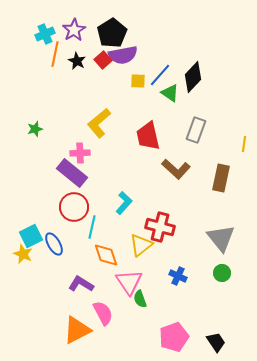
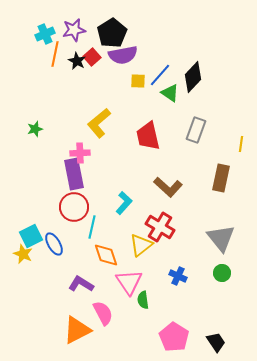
purple star: rotated 20 degrees clockwise
red square: moved 11 px left, 3 px up
yellow line: moved 3 px left
brown L-shape: moved 8 px left, 18 px down
purple rectangle: moved 2 px right, 1 px down; rotated 40 degrees clockwise
red cross: rotated 16 degrees clockwise
green semicircle: moved 3 px right, 1 px down; rotated 12 degrees clockwise
pink pentagon: rotated 20 degrees counterclockwise
